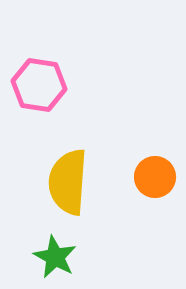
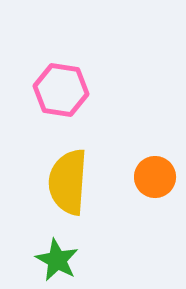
pink hexagon: moved 22 px right, 5 px down
green star: moved 2 px right, 3 px down
